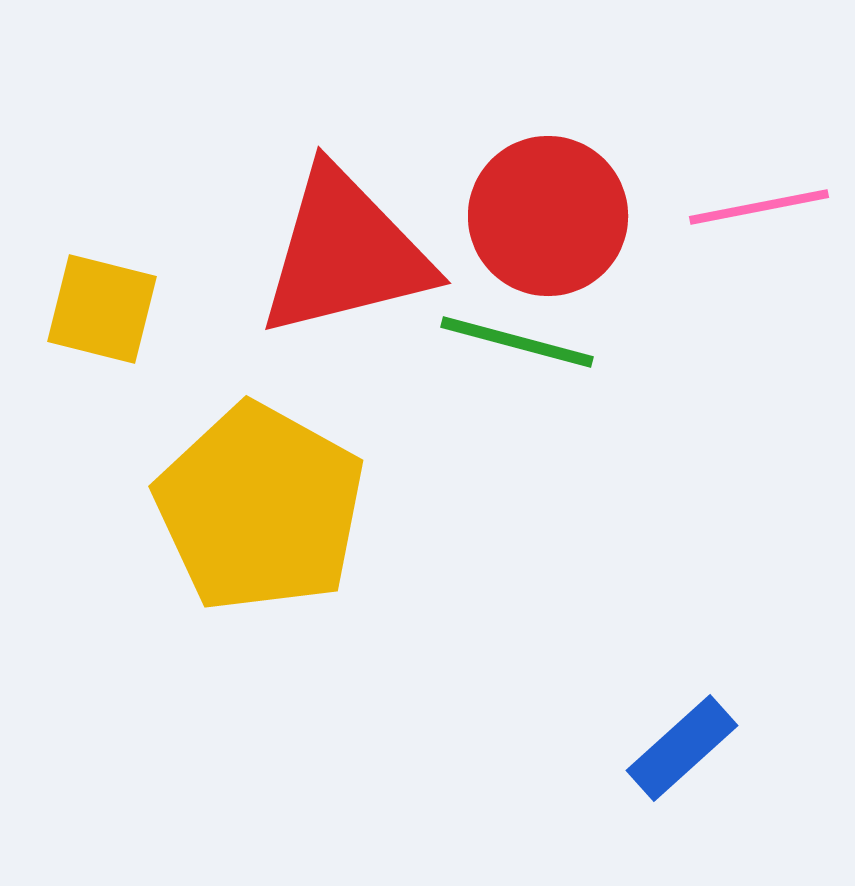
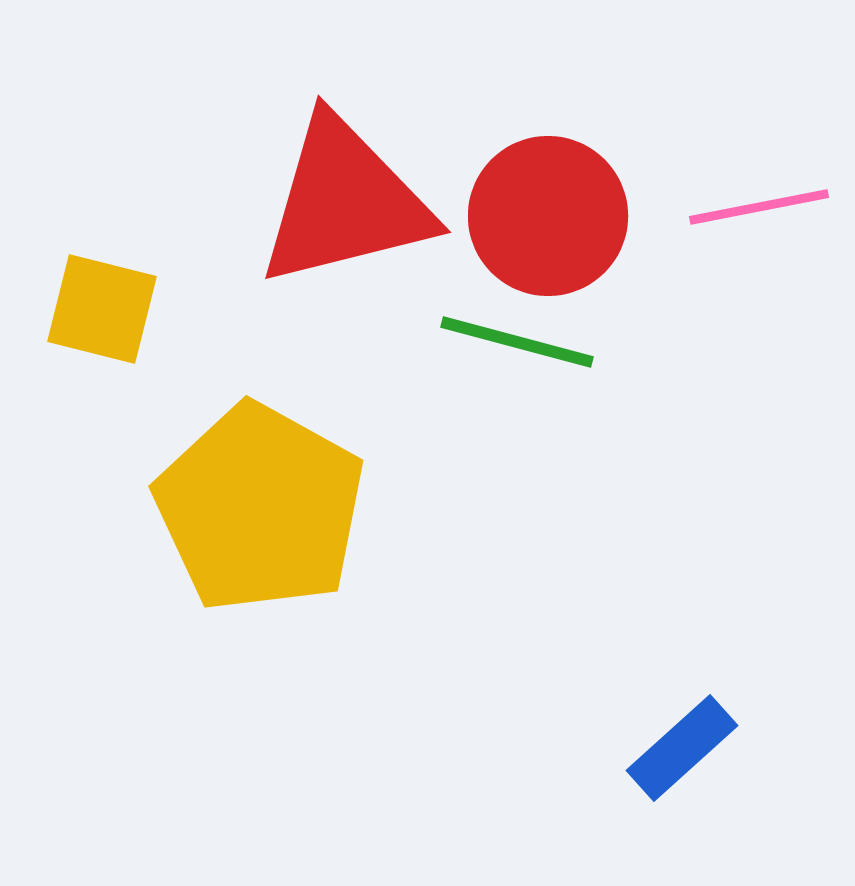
red triangle: moved 51 px up
